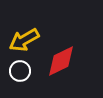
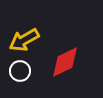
red diamond: moved 4 px right, 1 px down
